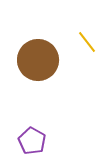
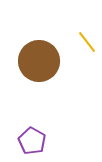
brown circle: moved 1 px right, 1 px down
